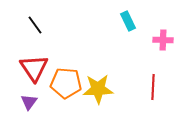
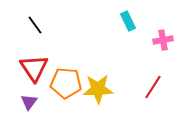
pink cross: rotated 12 degrees counterclockwise
red line: rotated 30 degrees clockwise
